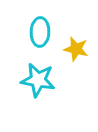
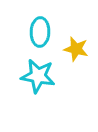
cyan star: moved 4 px up
